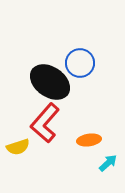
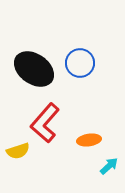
black ellipse: moved 16 px left, 13 px up
yellow semicircle: moved 4 px down
cyan arrow: moved 1 px right, 3 px down
